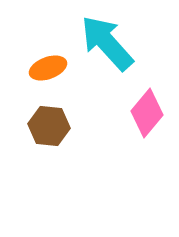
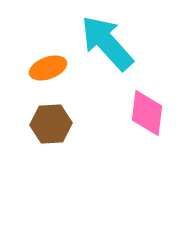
pink diamond: rotated 33 degrees counterclockwise
brown hexagon: moved 2 px right, 2 px up; rotated 9 degrees counterclockwise
